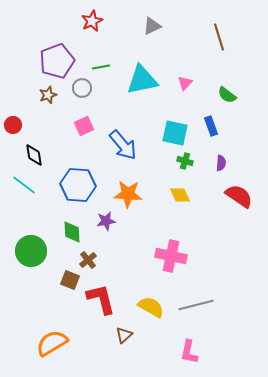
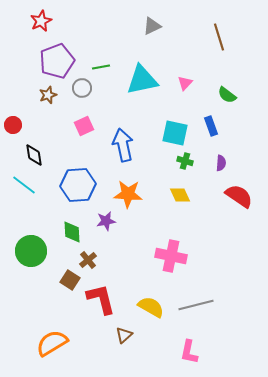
red star: moved 51 px left
blue arrow: rotated 152 degrees counterclockwise
blue hexagon: rotated 8 degrees counterclockwise
brown square: rotated 12 degrees clockwise
